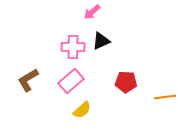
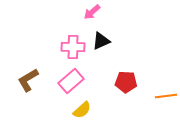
orange line: moved 1 px right, 1 px up
